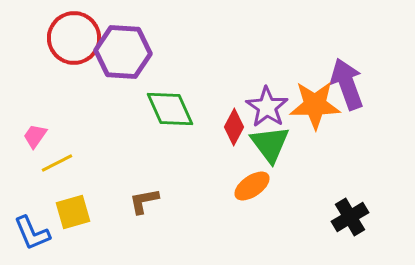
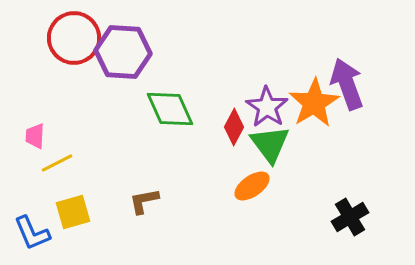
orange star: moved 1 px left, 2 px up; rotated 30 degrees counterclockwise
pink trapezoid: rotated 32 degrees counterclockwise
